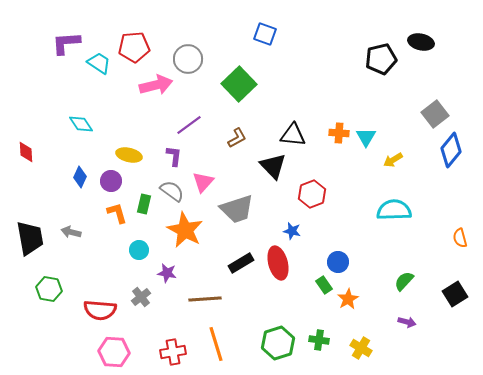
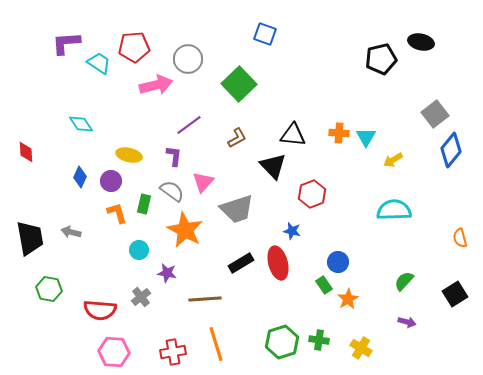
green hexagon at (278, 343): moved 4 px right, 1 px up
